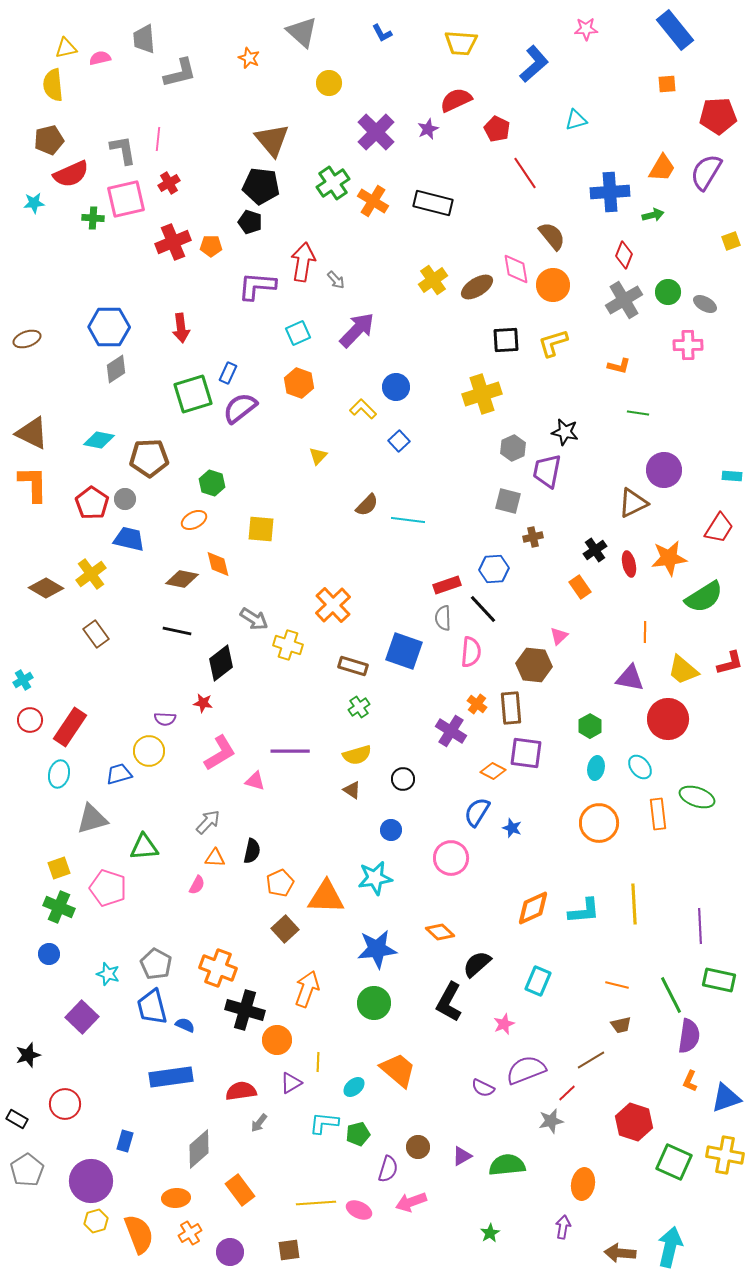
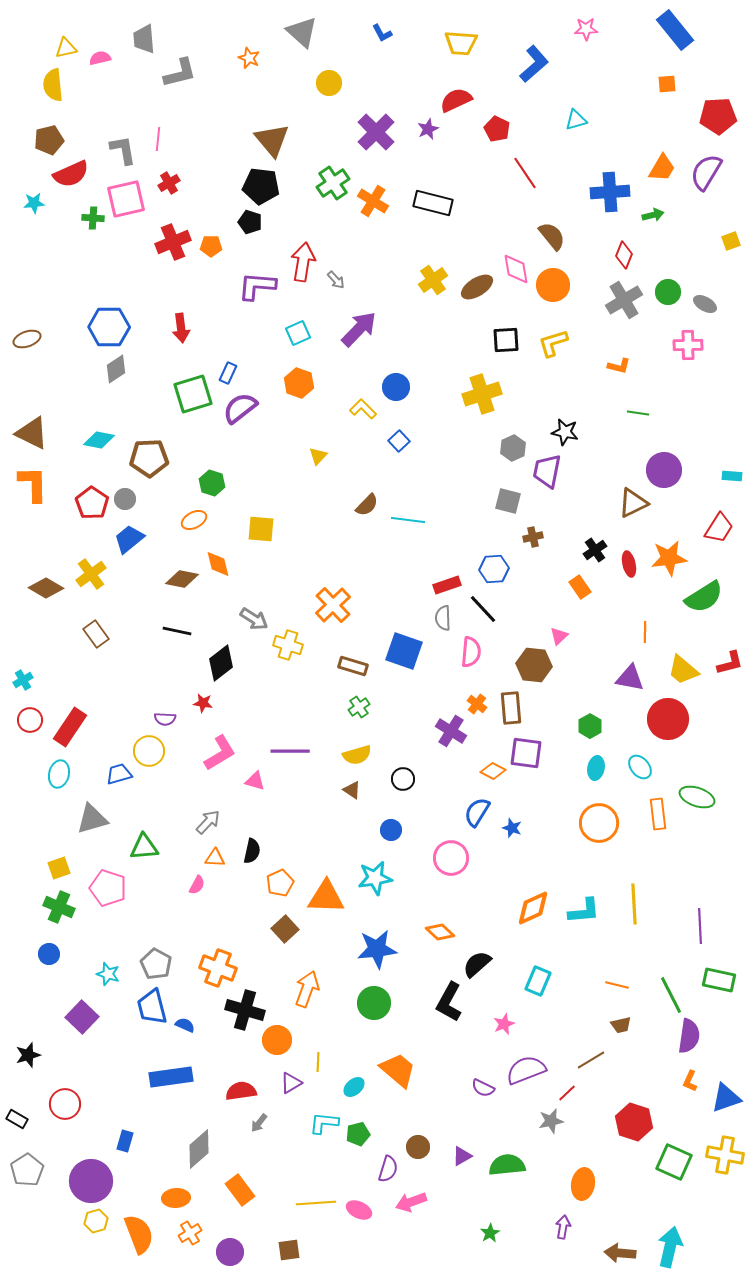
purple arrow at (357, 330): moved 2 px right, 1 px up
blue trapezoid at (129, 539): rotated 52 degrees counterclockwise
